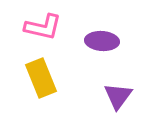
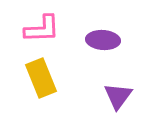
pink L-shape: moved 1 px left, 2 px down; rotated 15 degrees counterclockwise
purple ellipse: moved 1 px right, 1 px up
